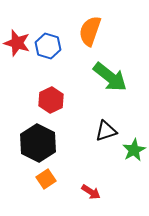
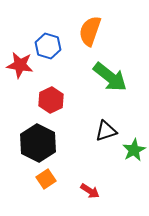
red star: moved 3 px right, 22 px down; rotated 8 degrees counterclockwise
red arrow: moved 1 px left, 1 px up
